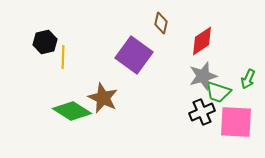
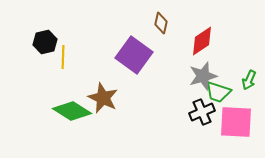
green arrow: moved 1 px right, 1 px down
